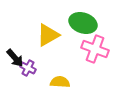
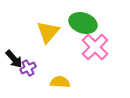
yellow triangle: moved 3 px up; rotated 20 degrees counterclockwise
pink cross: moved 2 px up; rotated 24 degrees clockwise
black arrow: moved 1 px left, 1 px down
purple cross: rotated 35 degrees clockwise
